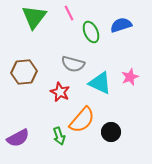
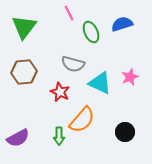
green triangle: moved 10 px left, 10 px down
blue semicircle: moved 1 px right, 1 px up
black circle: moved 14 px right
green arrow: rotated 18 degrees clockwise
